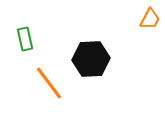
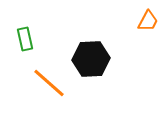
orange trapezoid: moved 2 px left, 2 px down
orange line: rotated 12 degrees counterclockwise
